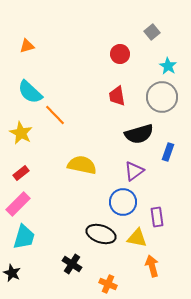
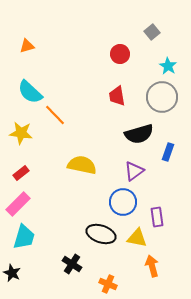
yellow star: rotated 20 degrees counterclockwise
